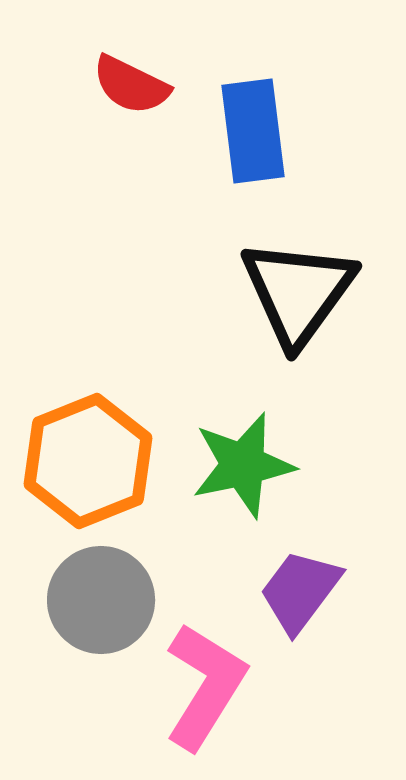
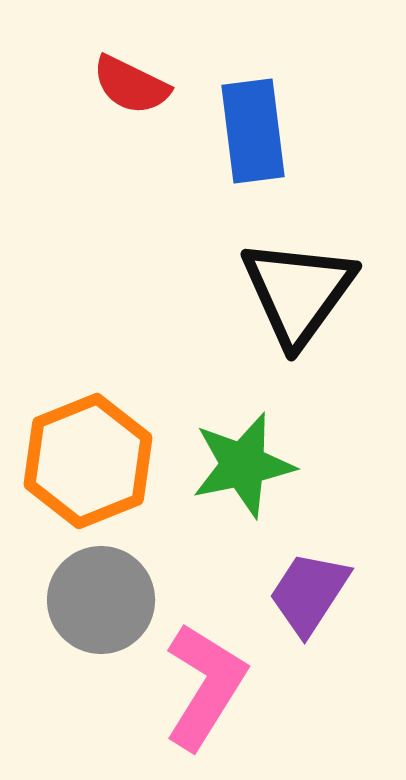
purple trapezoid: moved 9 px right, 2 px down; rotated 4 degrees counterclockwise
